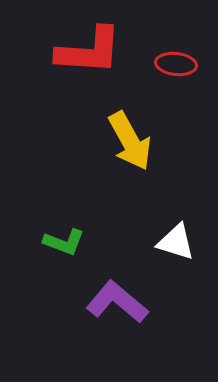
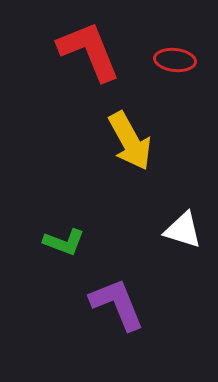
red L-shape: rotated 116 degrees counterclockwise
red ellipse: moved 1 px left, 4 px up
white triangle: moved 7 px right, 12 px up
purple L-shape: moved 2 px down; rotated 28 degrees clockwise
